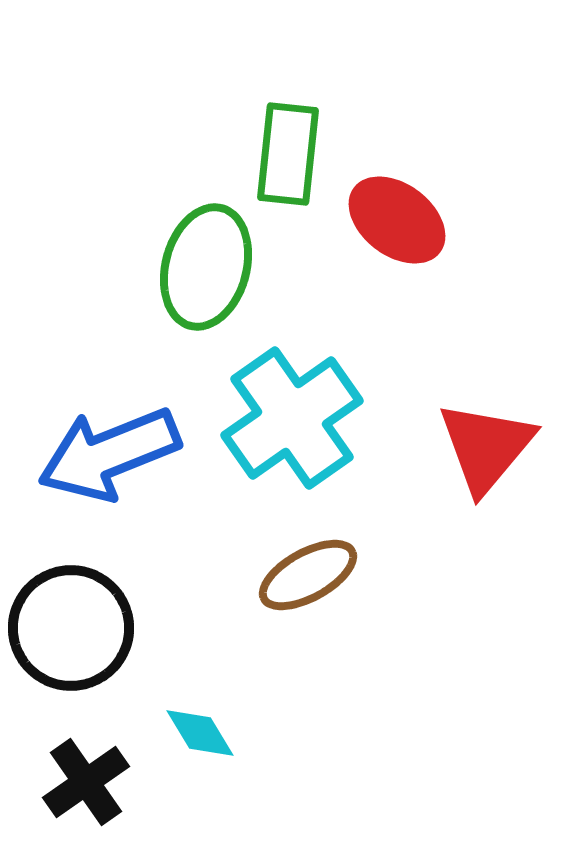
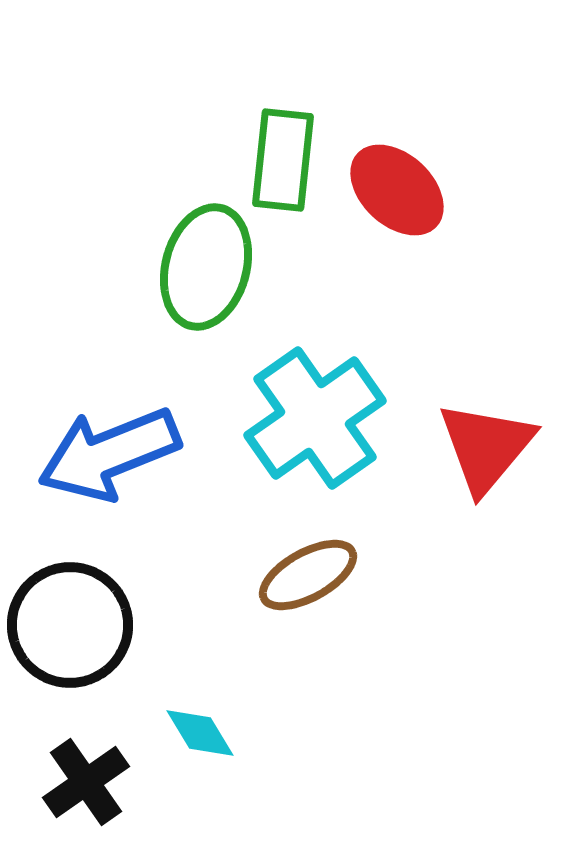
green rectangle: moved 5 px left, 6 px down
red ellipse: moved 30 px up; rotated 6 degrees clockwise
cyan cross: moved 23 px right
black circle: moved 1 px left, 3 px up
